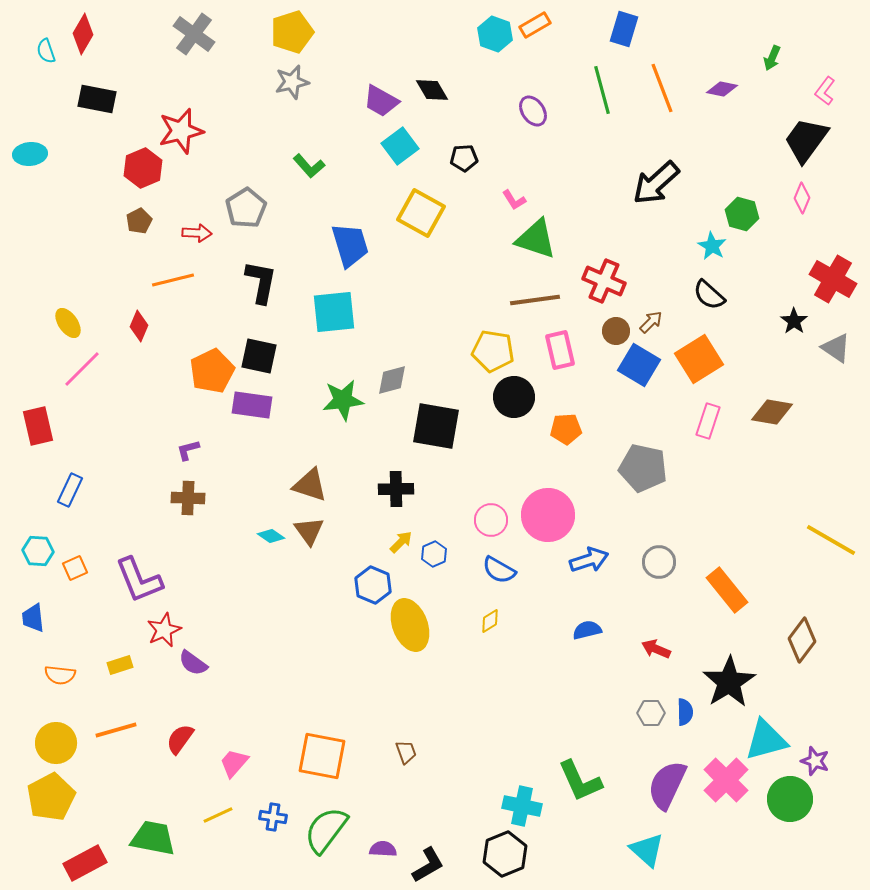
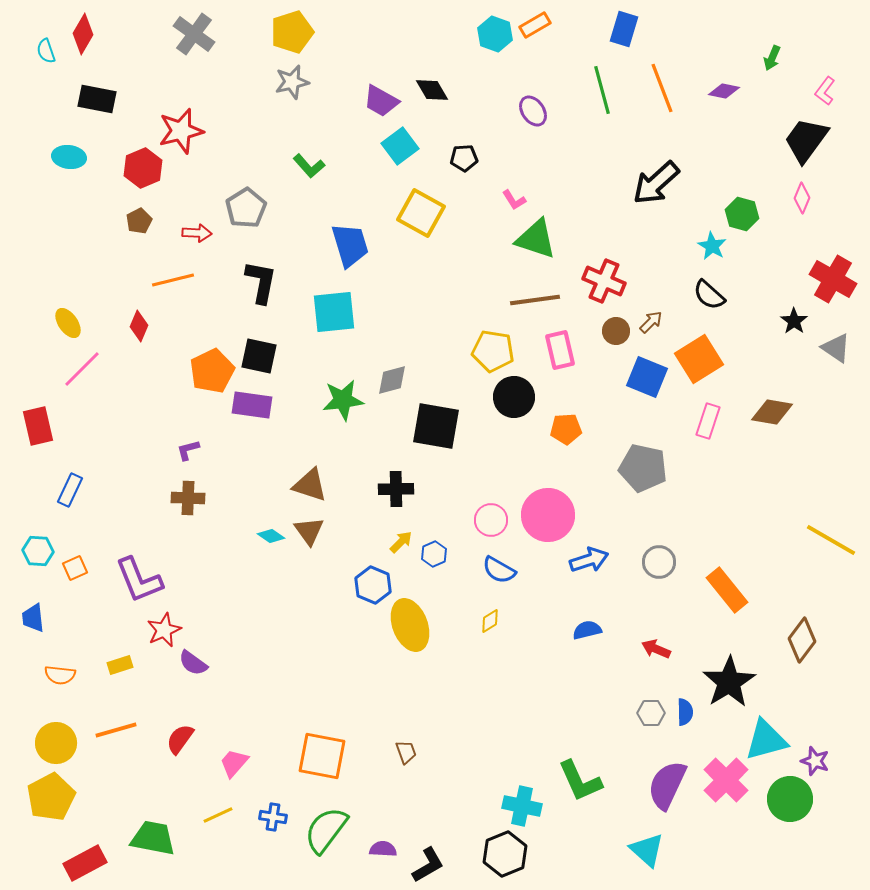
purple diamond at (722, 89): moved 2 px right, 2 px down
cyan ellipse at (30, 154): moved 39 px right, 3 px down; rotated 12 degrees clockwise
blue square at (639, 365): moved 8 px right, 12 px down; rotated 9 degrees counterclockwise
